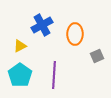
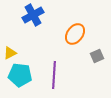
blue cross: moved 9 px left, 10 px up
orange ellipse: rotated 35 degrees clockwise
yellow triangle: moved 10 px left, 7 px down
cyan pentagon: rotated 30 degrees counterclockwise
